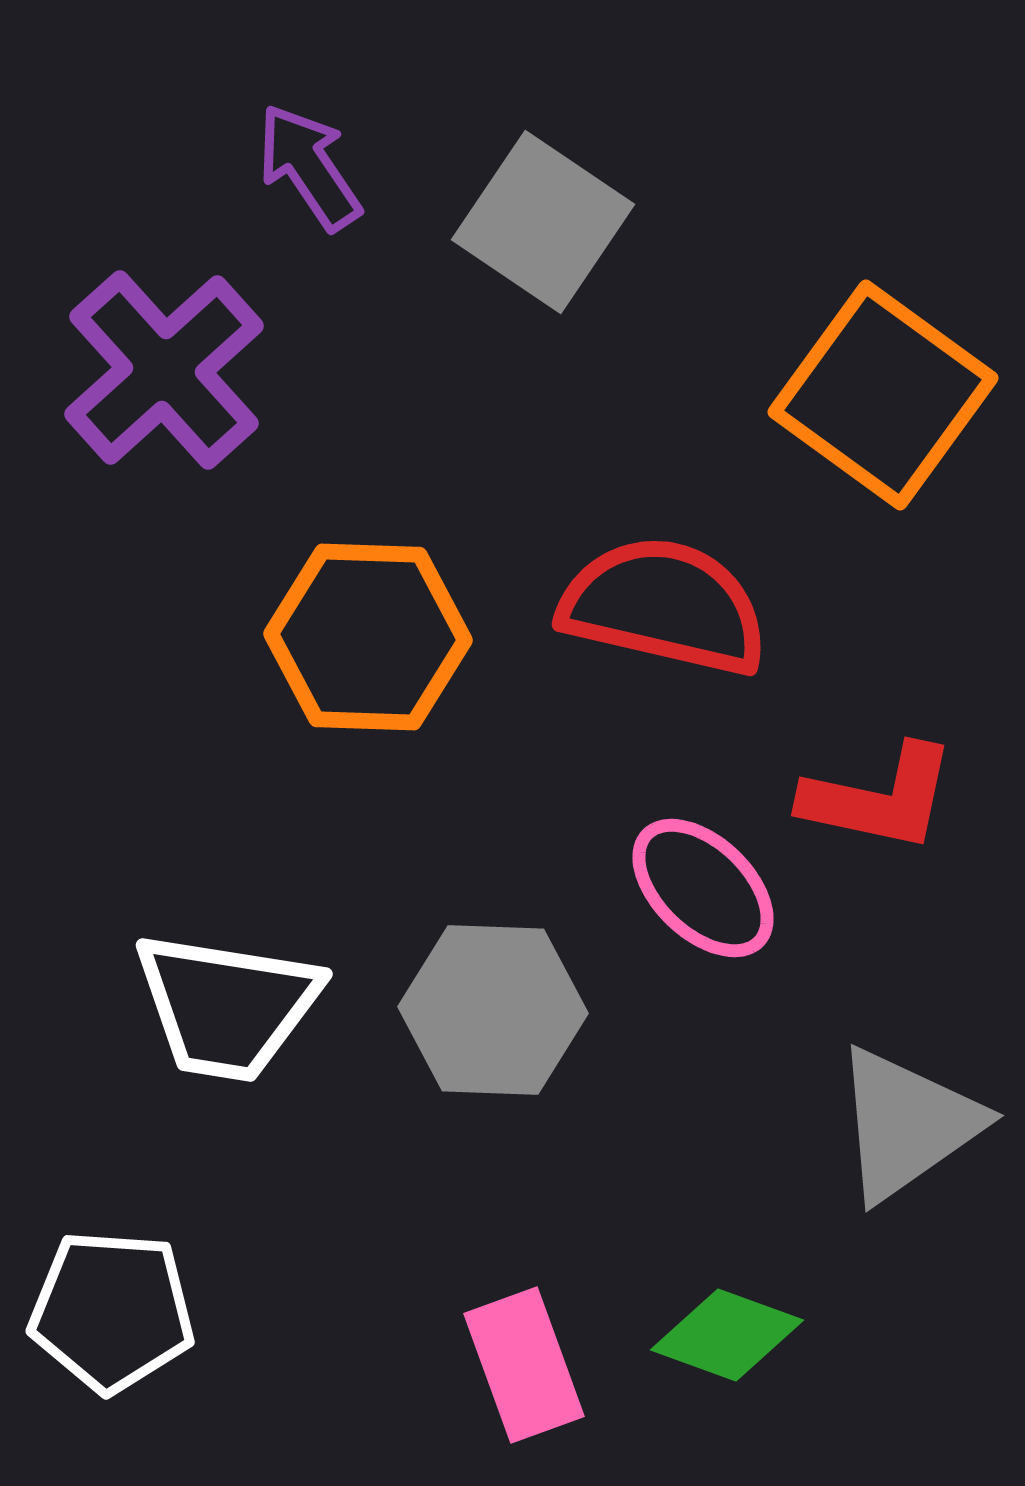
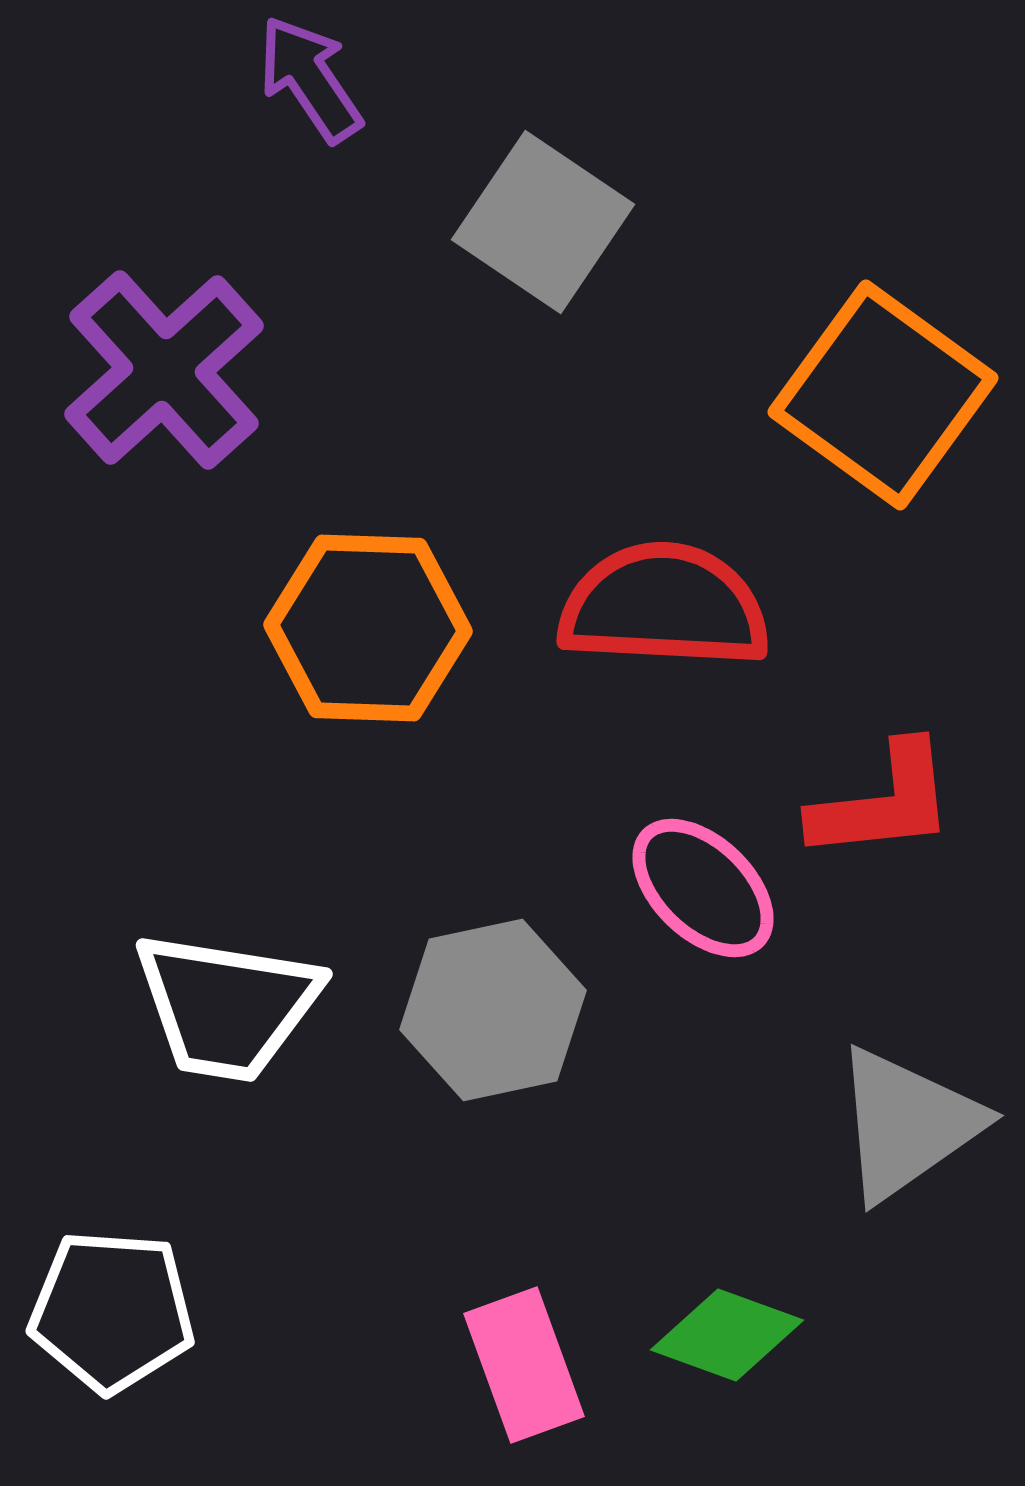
purple arrow: moved 1 px right, 88 px up
red semicircle: rotated 10 degrees counterclockwise
orange hexagon: moved 9 px up
red L-shape: moved 4 px right, 4 px down; rotated 18 degrees counterclockwise
gray hexagon: rotated 14 degrees counterclockwise
